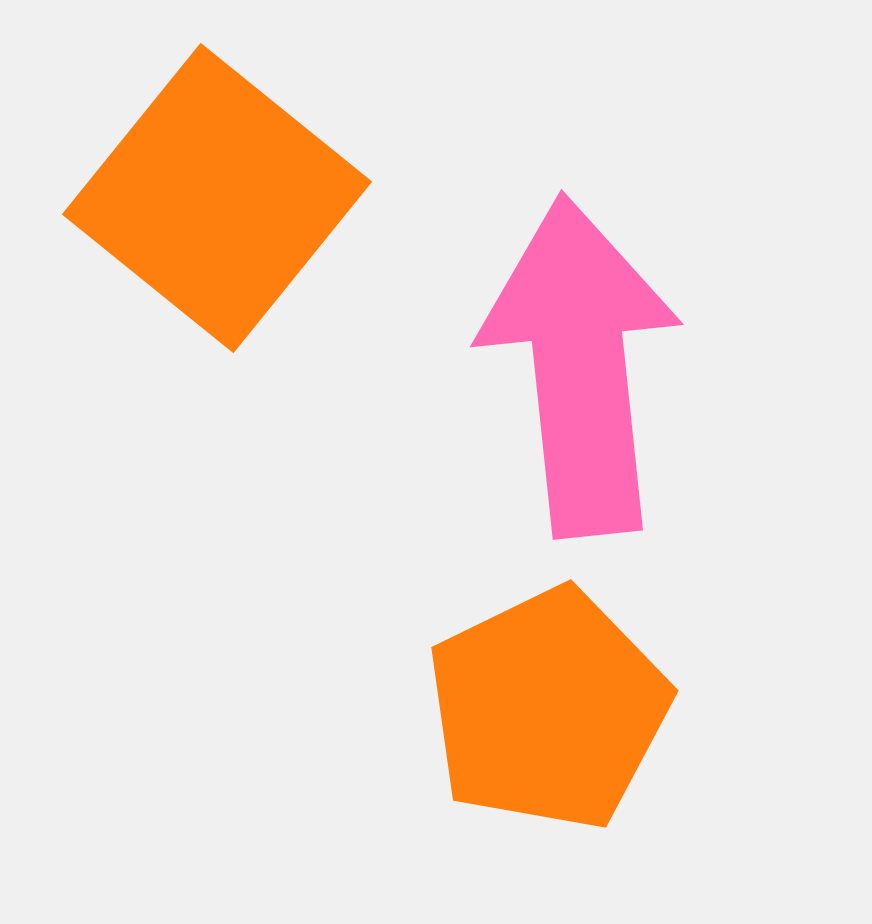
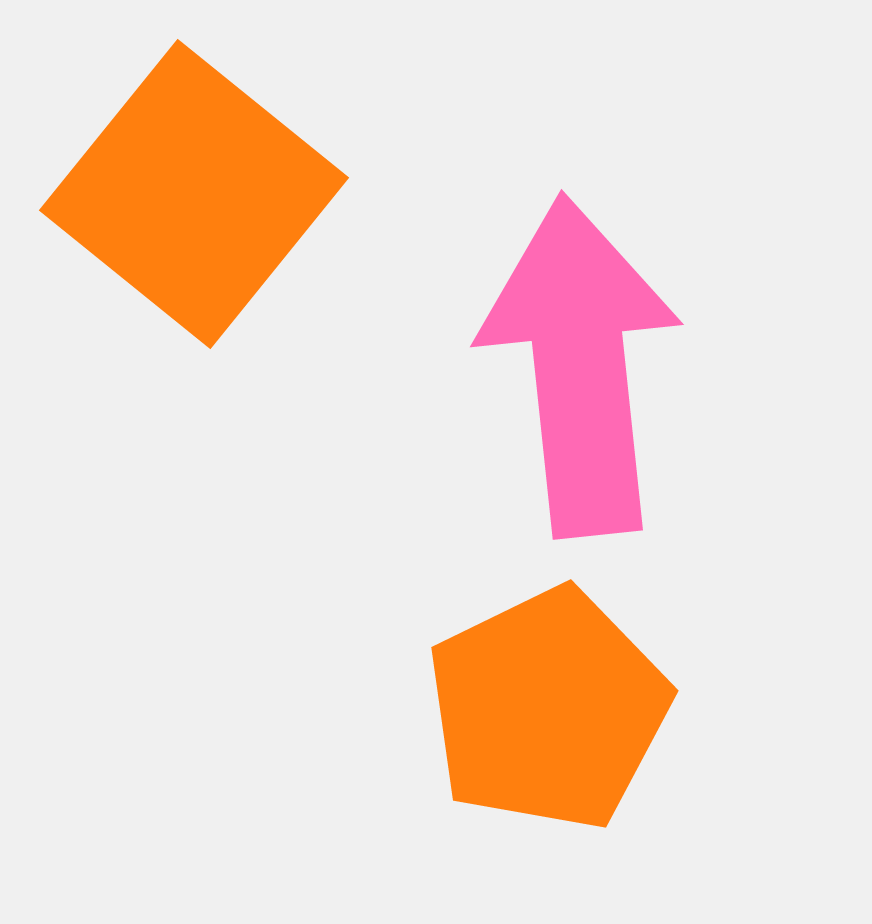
orange square: moved 23 px left, 4 px up
